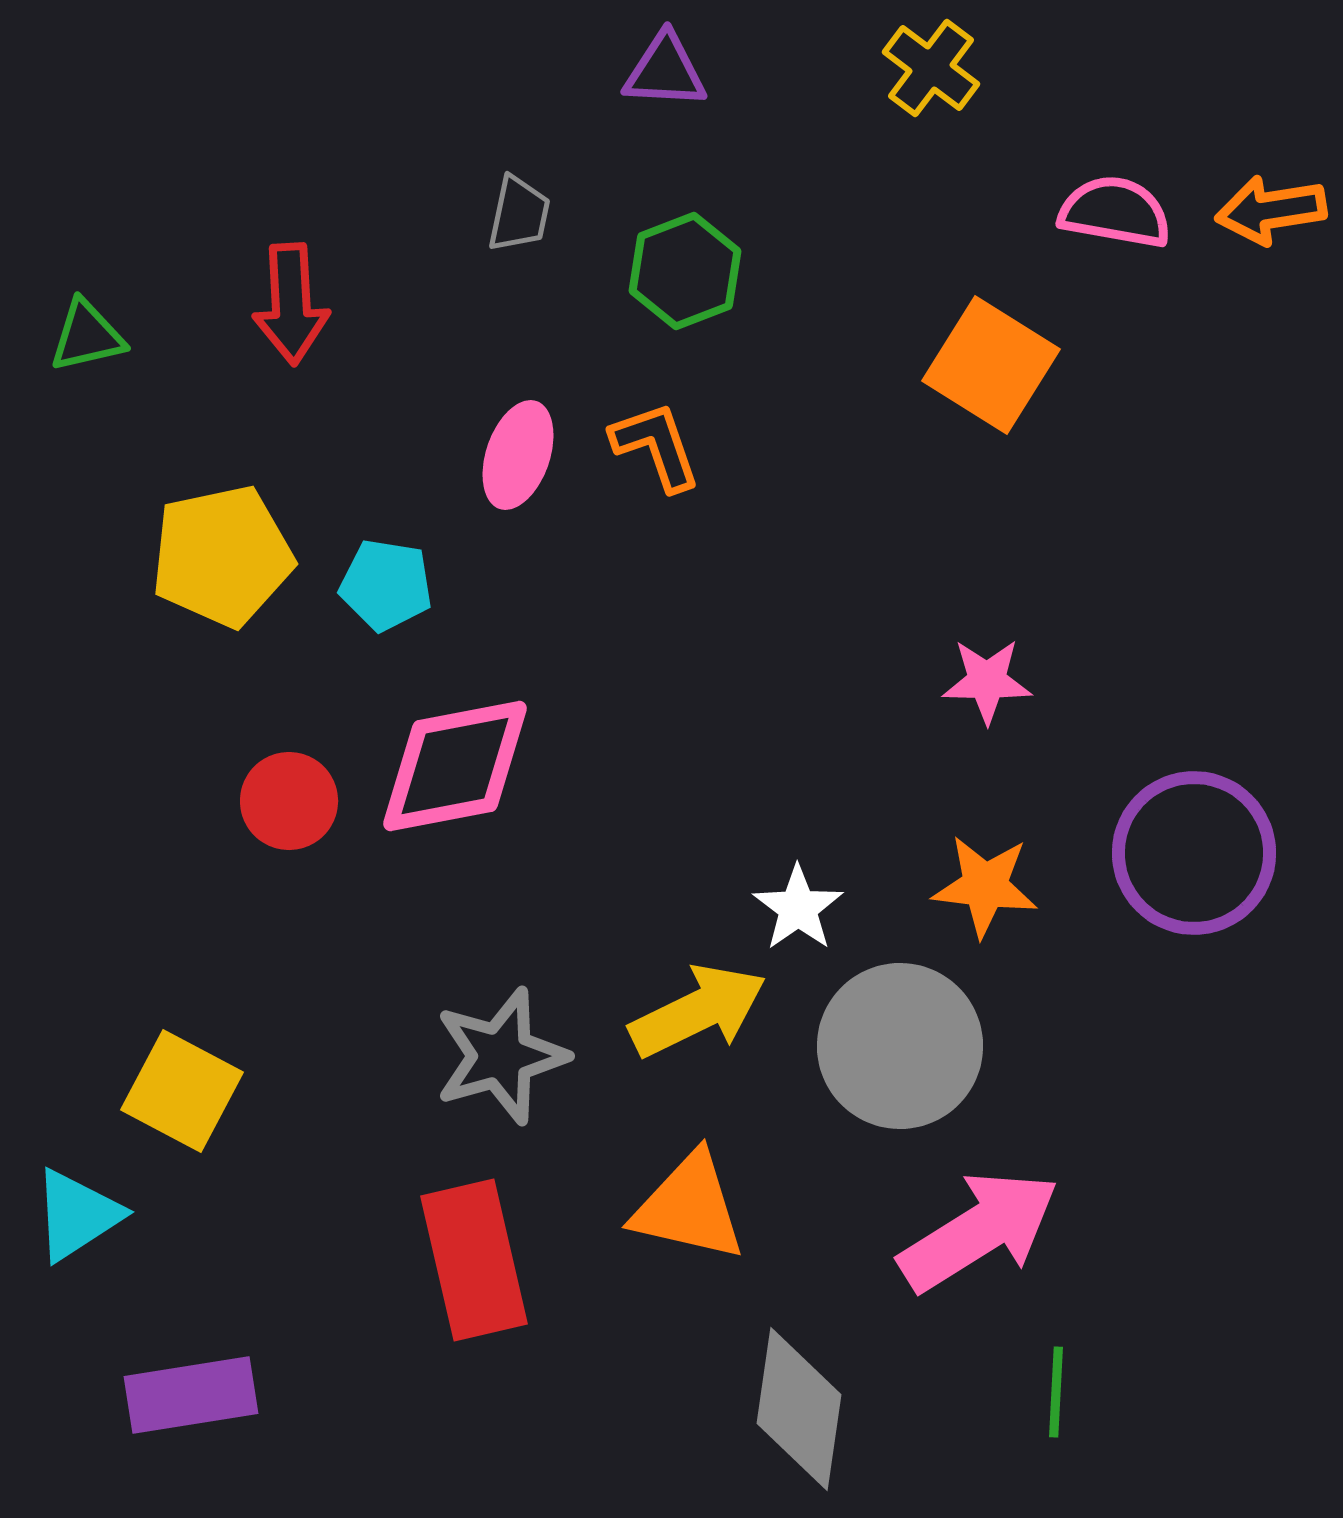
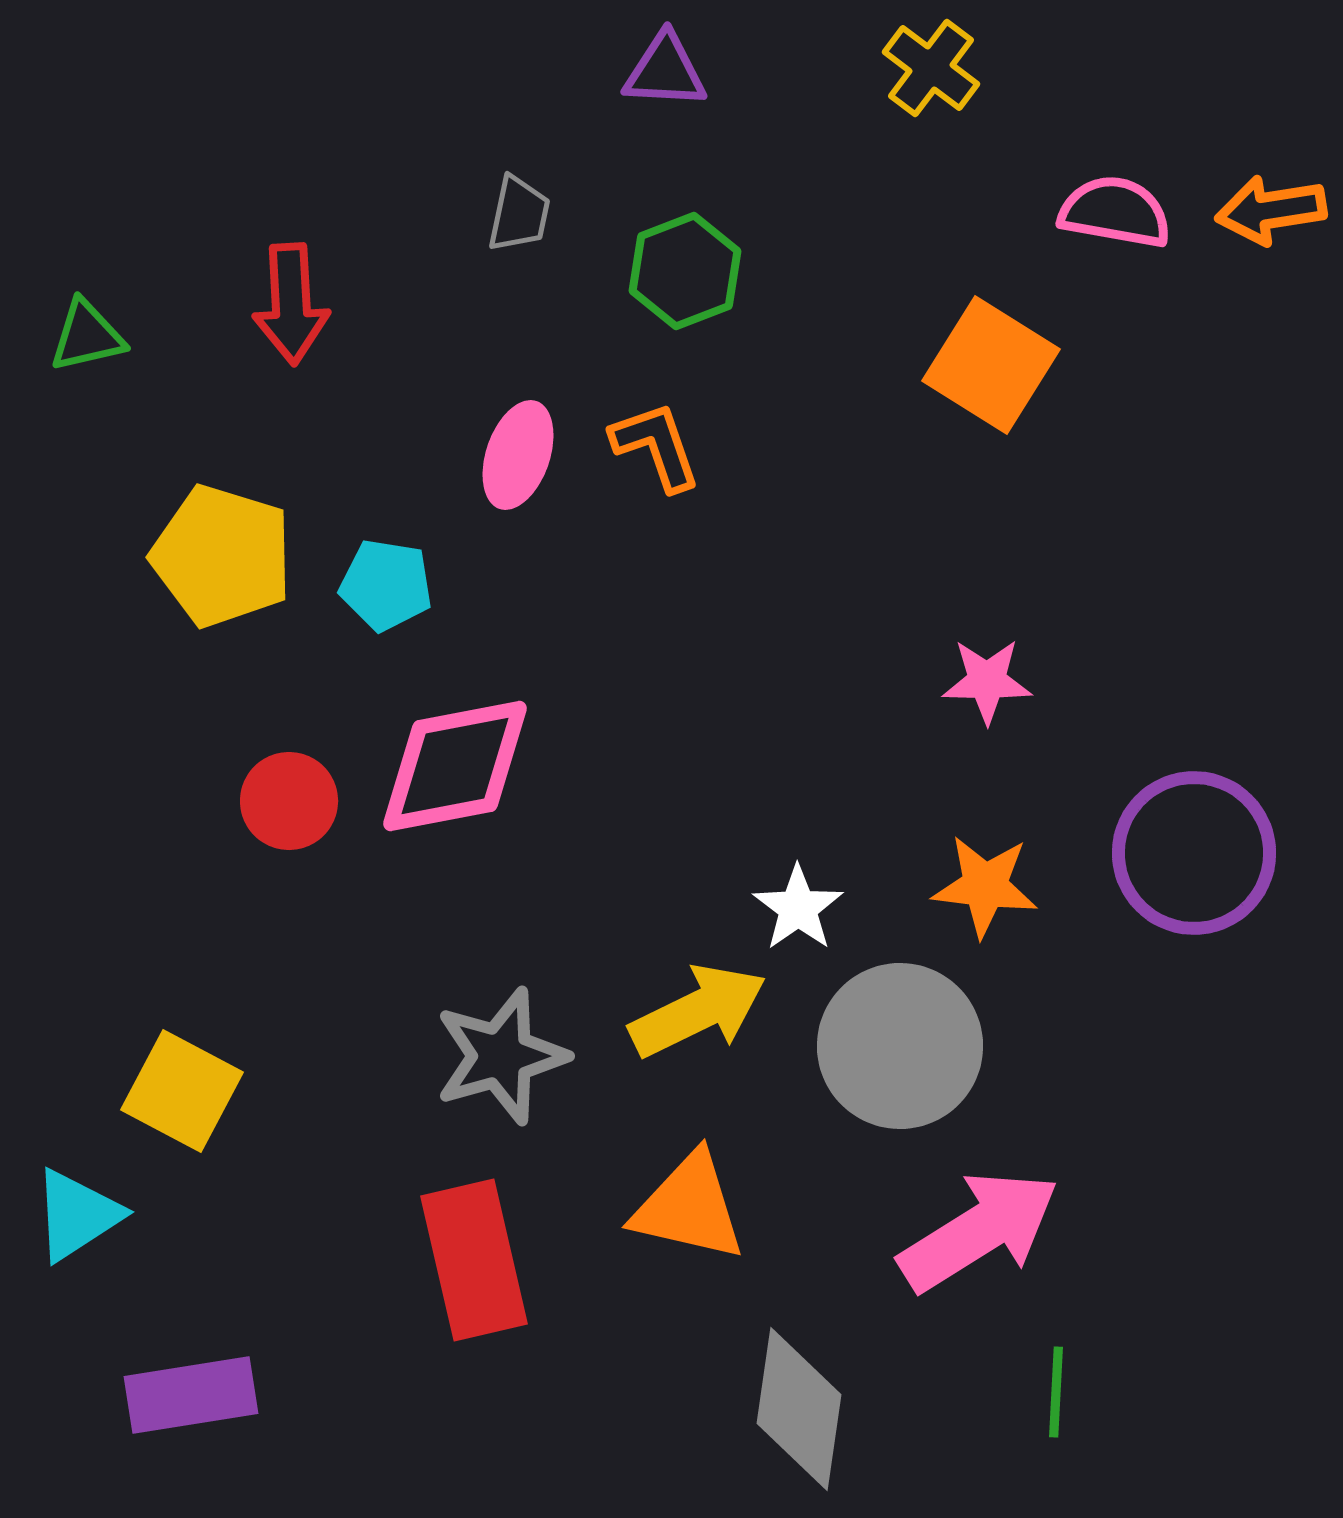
yellow pentagon: rotated 29 degrees clockwise
